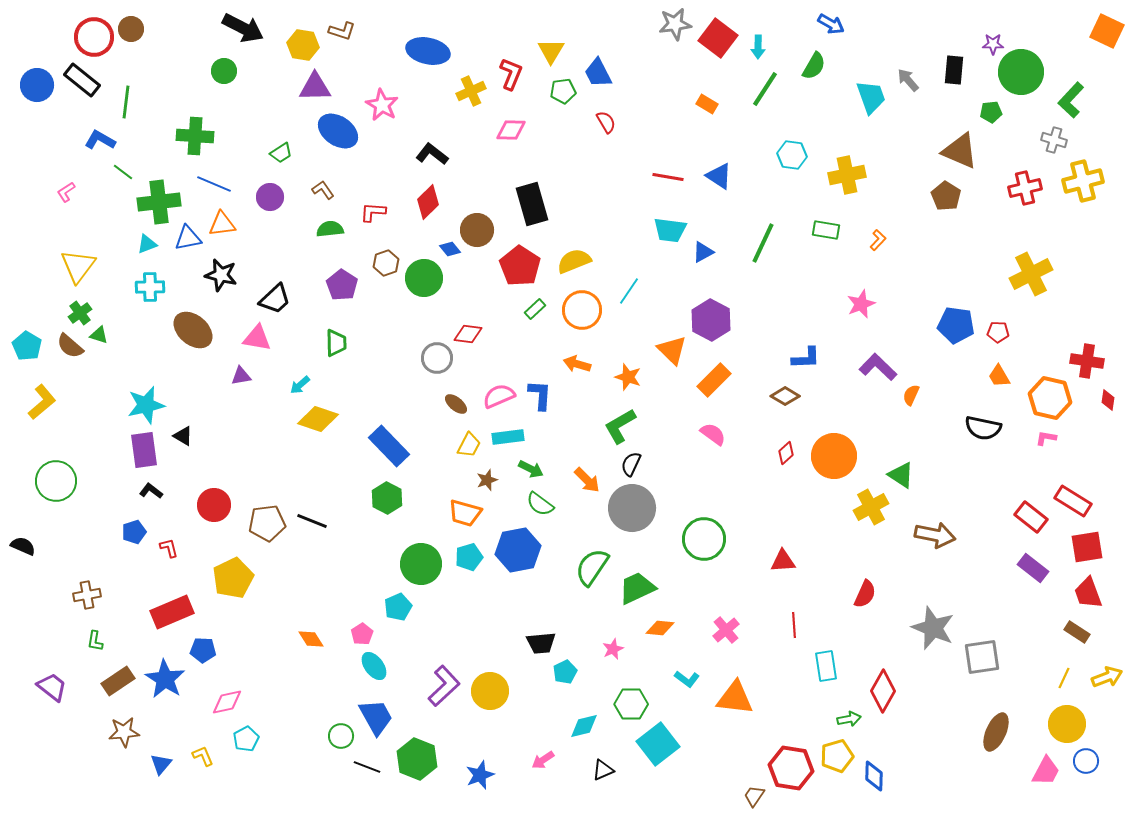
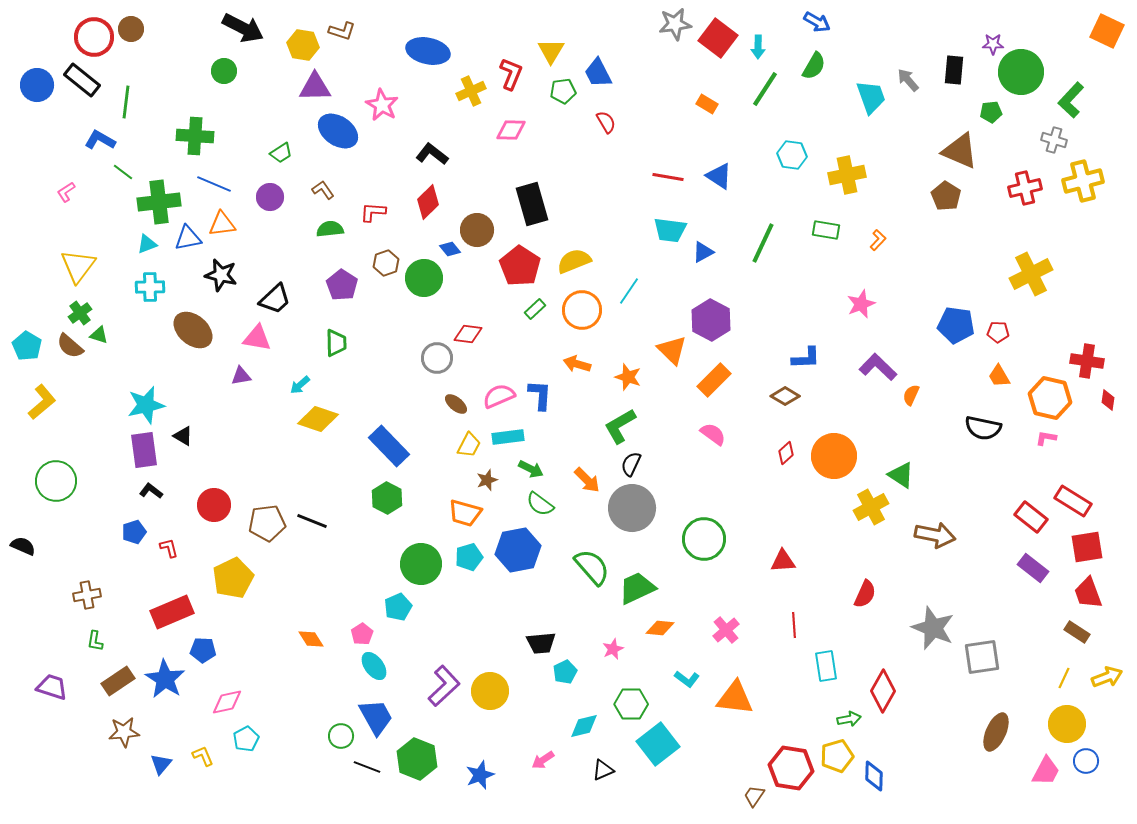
blue arrow at (831, 24): moved 14 px left, 2 px up
green semicircle at (592, 567): rotated 105 degrees clockwise
purple trapezoid at (52, 687): rotated 20 degrees counterclockwise
